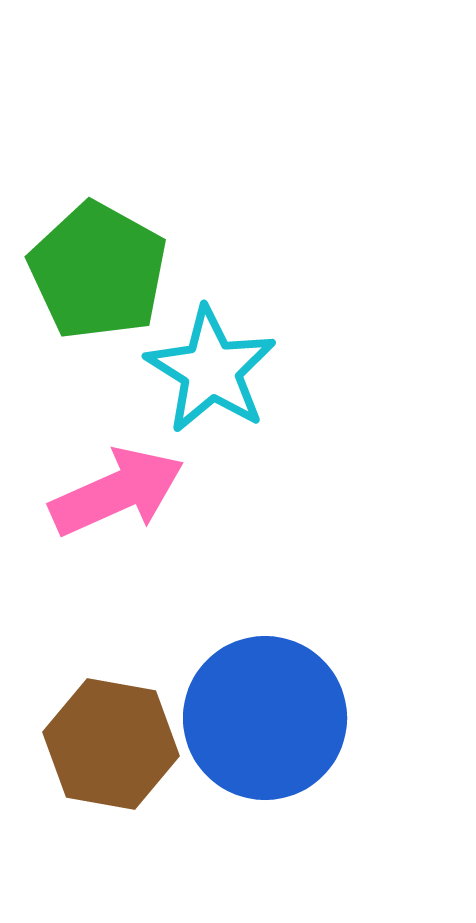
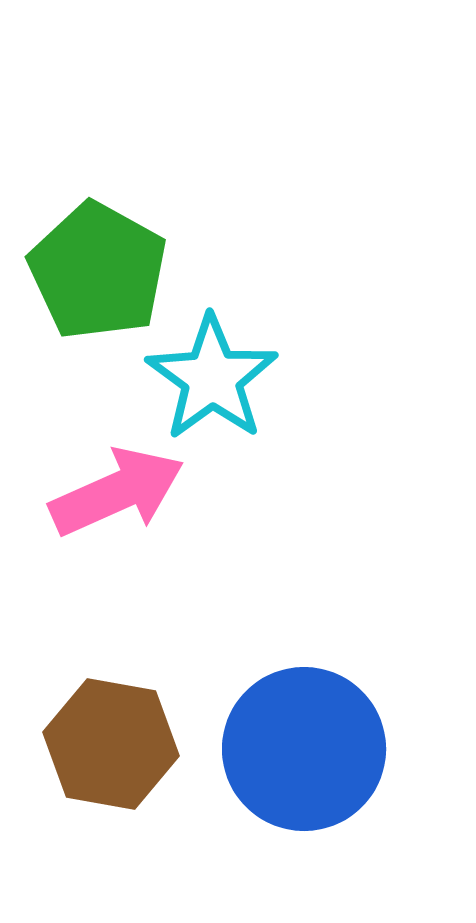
cyan star: moved 1 px right, 8 px down; rotated 4 degrees clockwise
blue circle: moved 39 px right, 31 px down
